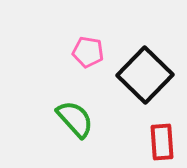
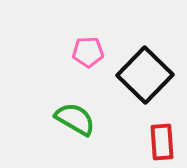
pink pentagon: rotated 12 degrees counterclockwise
green semicircle: rotated 18 degrees counterclockwise
